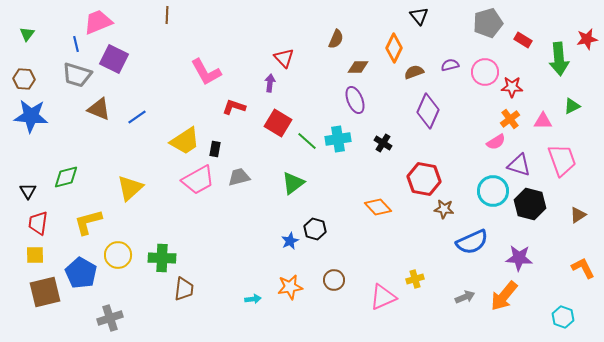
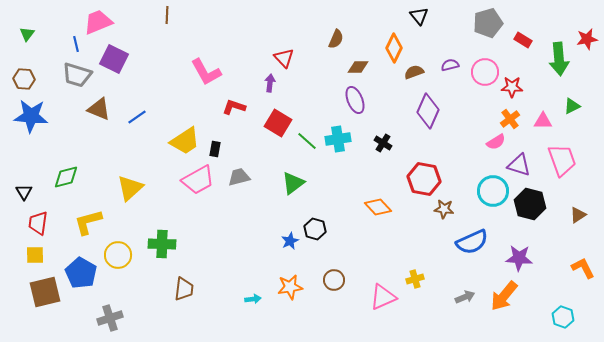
black triangle at (28, 191): moved 4 px left, 1 px down
green cross at (162, 258): moved 14 px up
